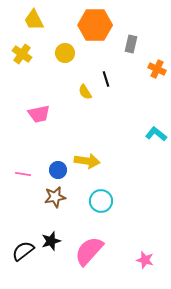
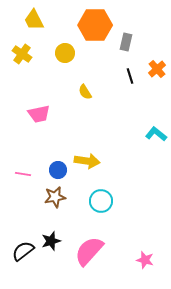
gray rectangle: moved 5 px left, 2 px up
orange cross: rotated 24 degrees clockwise
black line: moved 24 px right, 3 px up
